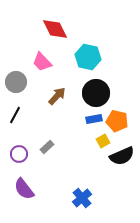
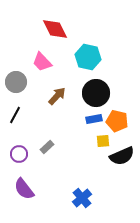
yellow square: rotated 24 degrees clockwise
